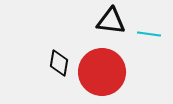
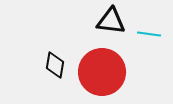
black diamond: moved 4 px left, 2 px down
